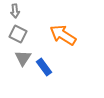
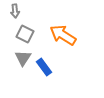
gray square: moved 7 px right
